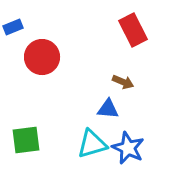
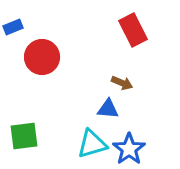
brown arrow: moved 1 px left, 1 px down
green square: moved 2 px left, 4 px up
blue star: moved 1 px right, 1 px down; rotated 12 degrees clockwise
